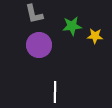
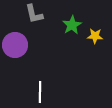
green star: moved 1 px up; rotated 24 degrees counterclockwise
purple circle: moved 24 px left
white line: moved 15 px left
